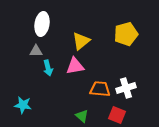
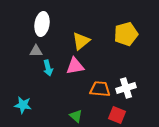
green triangle: moved 6 px left
